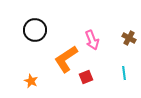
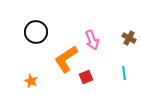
black circle: moved 1 px right, 2 px down
